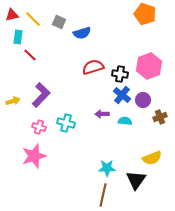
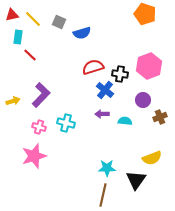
blue cross: moved 17 px left, 5 px up
